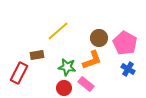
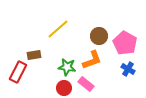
yellow line: moved 2 px up
brown circle: moved 2 px up
brown rectangle: moved 3 px left
red rectangle: moved 1 px left, 1 px up
